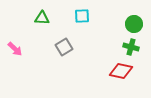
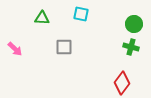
cyan square: moved 1 px left, 2 px up; rotated 14 degrees clockwise
gray square: rotated 30 degrees clockwise
red diamond: moved 1 px right, 12 px down; rotated 65 degrees counterclockwise
